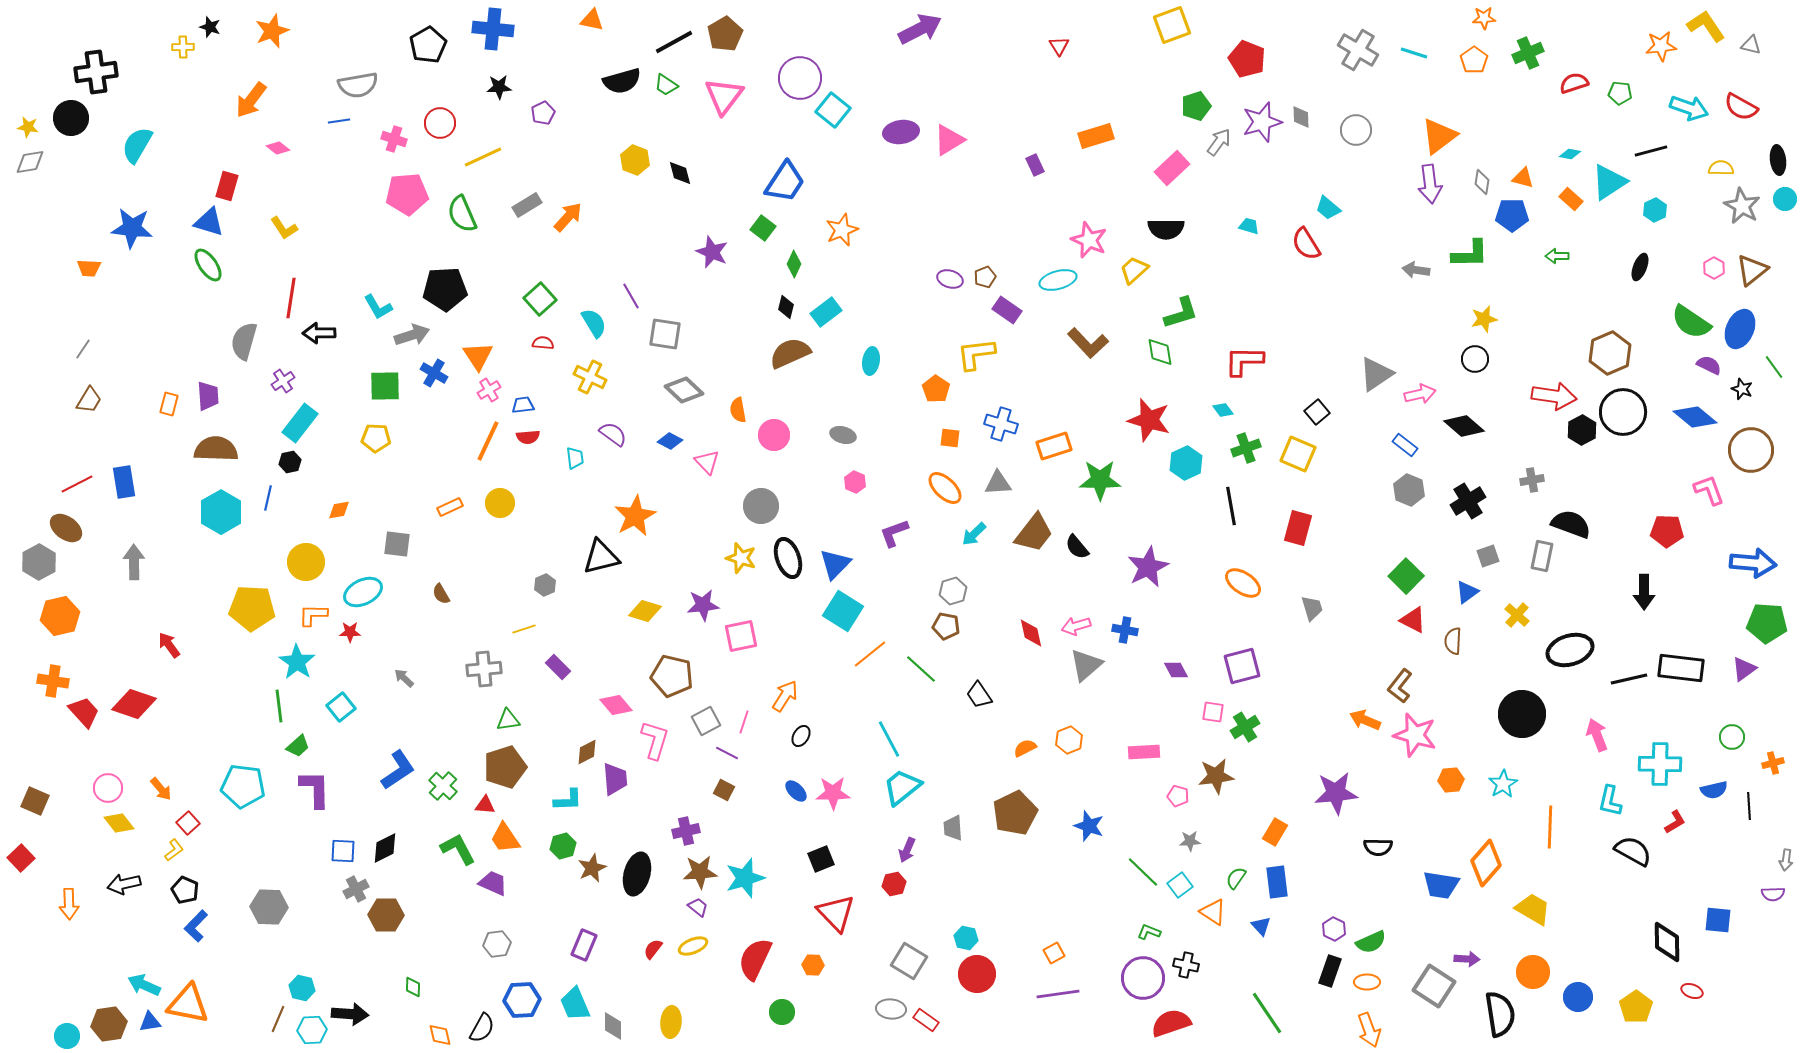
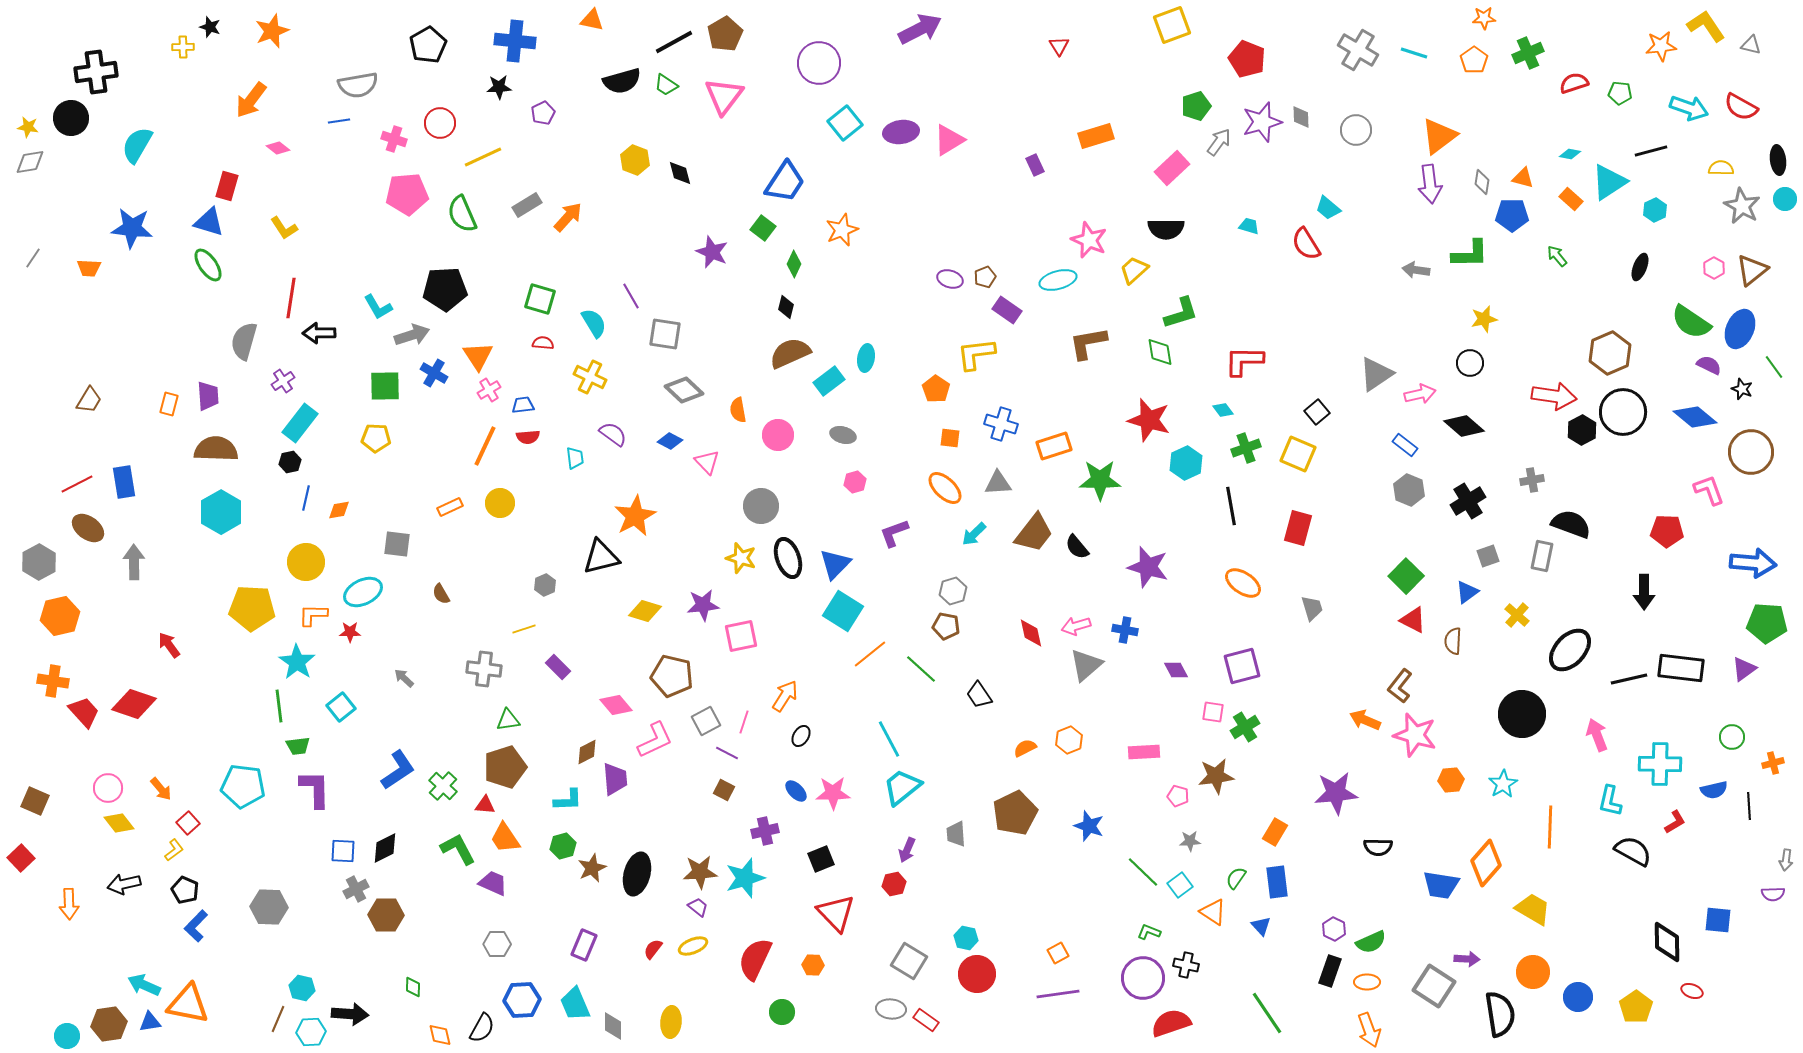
blue cross at (493, 29): moved 22 px right, 12 px down
purple circle at (800, 78): moved 19 px right, 15 px up
cyan square at (833, 110): moved 12 px right, 13 px down; rotated 12 degrees clockwise
green arrow at (1557, 256): rotated 50 degrees clockwise
green square at (540, 299): rotated 32 degrees counterclockwise
cyan rectangle at (826, 312): moved 3 px right, 69 px down
brown L-shape at (1088, 343): rotated 123 degrees clockwise
gray line at (83, 349): moved 50 px left, 91 px up
black circle at (1475, 359): moved 5 px left, 4 px down
cyan ellipse at (871, 361): moved 5 px left, 3 px up
pink circle at (774, 435): moved 4 px right
orange line at (488, 441): moved 3 px left, 5 px down
brown circle at (1751, 450): moved 2 px down
pink hexagon at (855, 482): rotated 20 degrees clockwise
blue line at (268, 498): moved 38 px right
brown ellipse at (66, 528): moved 22 px right
purple star at (1148, 567): rotated 30 degrees counterclockwise
black ellipse at (1570, 650): rotated 30 degrees counterclockwise
gray cross at (484, 669): rotated 12 degrees clockwise
pink L-shape at (655, 740): rotated 48 degrees clockwise
green trapezoid at (298, 746): rotated 35 degrees clockwise
gray trapezoid at (953, 828): moved 3 px right, 6 px down
purple cross at (686, 831): moved 79 px right
gray hexagon at (497, 944): rotated 8 degrees clockwise
orange square at (1054, 953): moved 4 px right
cyan hexagon at (312, 1030): moved 1 px left, 2 px down
